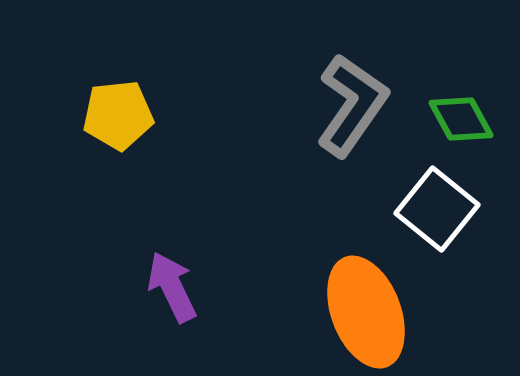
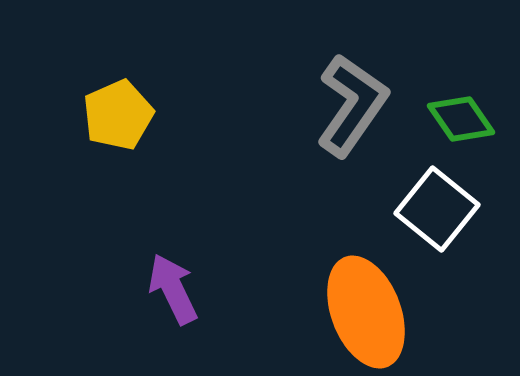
yellow pentagon: rotated 18 degrees counterclockwise
green diamond: rotated 6 degrees counterclockwise
purple arrow: moved 1 px right, 2 px down
